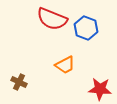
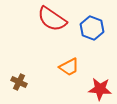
red semicircle: rotated 12 degrees clockwise
blue hexagon: moved 6 px right
orange trapezoid: moved 4 px right, 2 px down
